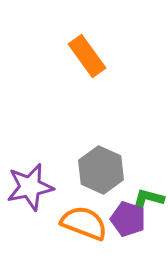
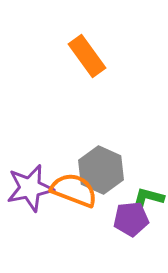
purple star: moved 1 px down
green L-shape: moved 1 px up
purple pentagon: moved 3 px right; rotated 24 degrees counterclockwise
orange semicircle: moved 10 px left, 33 px up
